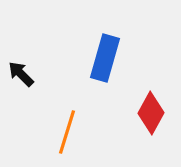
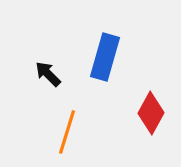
blue rectangle: moved 1 px up
black arrow: moved 27 px right
